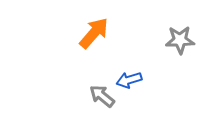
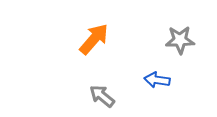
orange arrow: moved 6 px down
blue arrow: moved 28 px right; rotated 25 degrees clockwise
